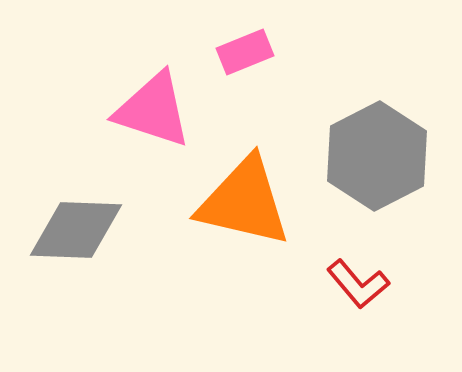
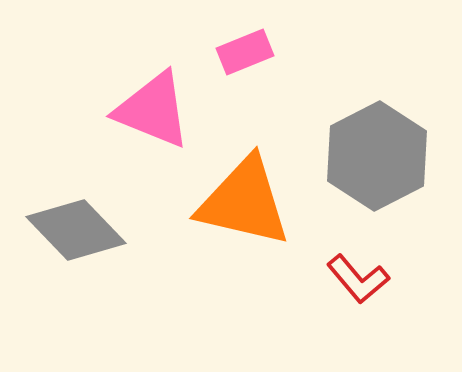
pink triangle: rotated 4 degrees clockwise
gray diamond: rotated 44 degrees clockwise
red L-shape: moved 5 px up
